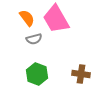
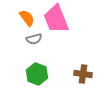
pink trapezoid: rotated 8 degrees clockwise
brown cross: moved 2 px right
